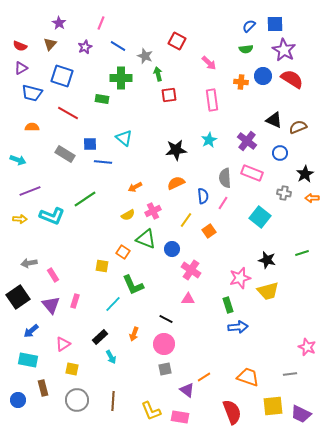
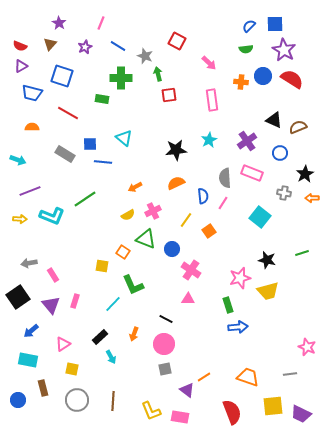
purple triangle at (21, 68): moved 2 px up
purple cross at (247, 141): rotated 18 degrees clockwise
